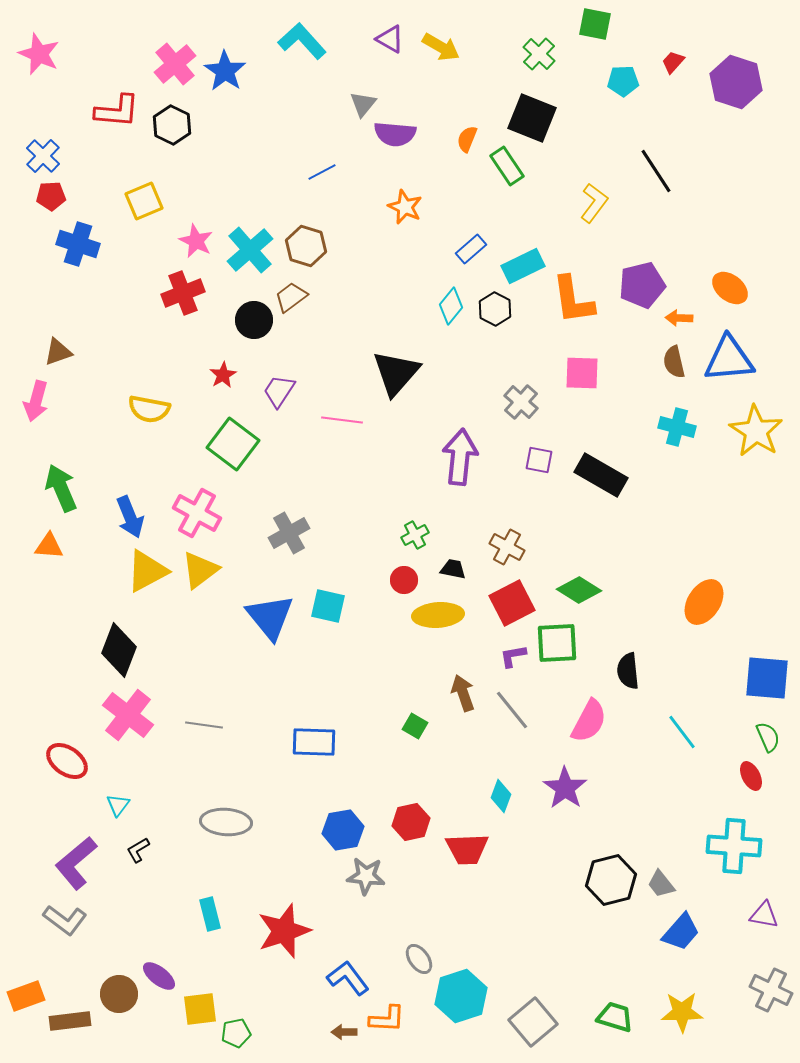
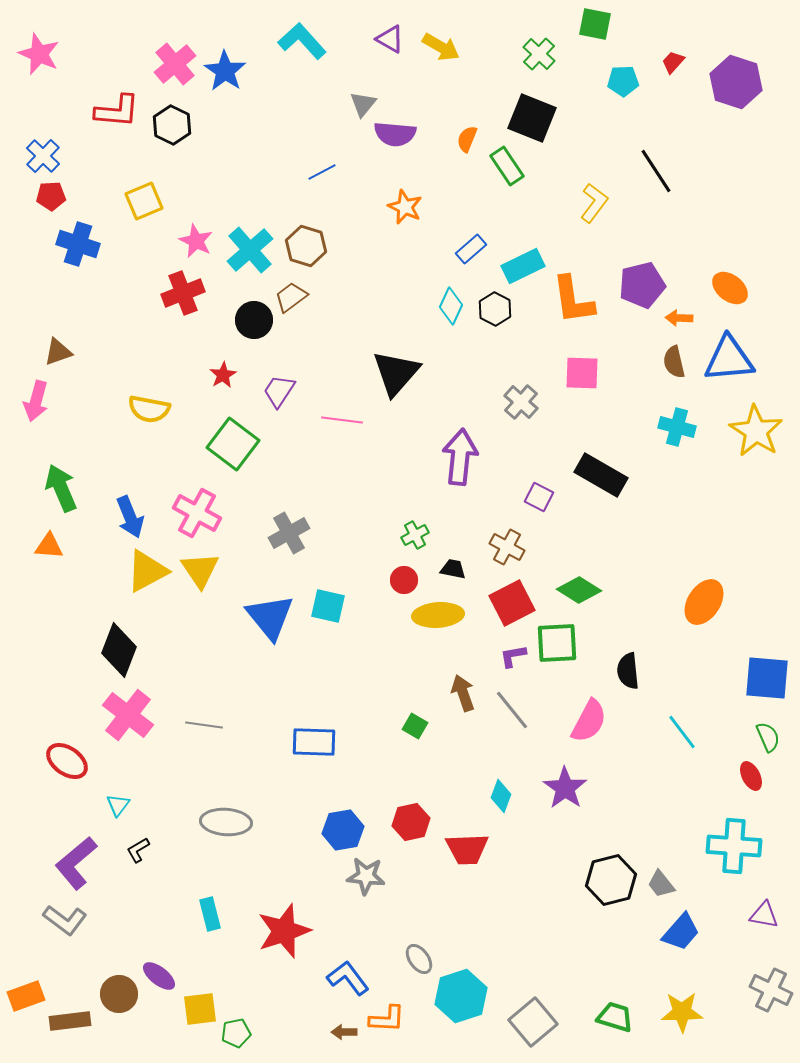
cyan diamond at (451, 306): rotated 15 degrees counterclockwise
purple square at (539, 460): moved 37 px down; rotated 16 degrees clockwise
yellow triangle at (200, 570): rotated 27 degrees counterclockwise
